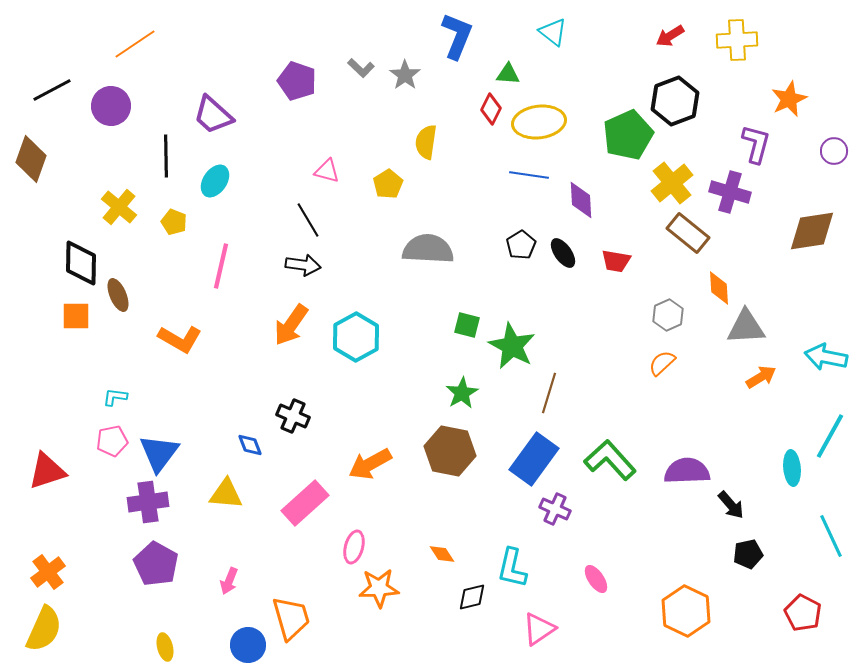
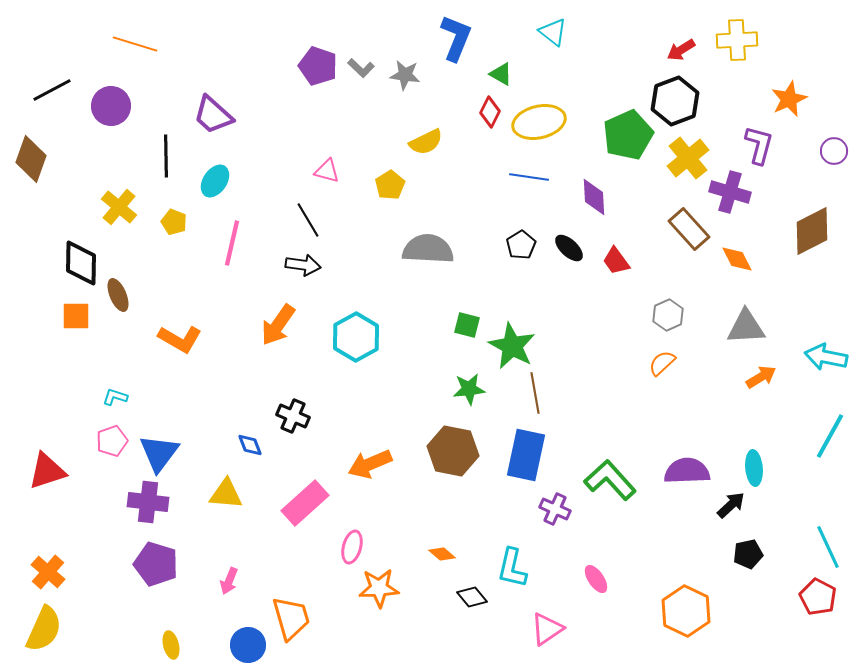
blue L-shape at (457, 36): moved 1 px left, 2 px down
red arrow at (670, 36): moved 11 px right, 14 px down
orange line at (135, 44): rotated 51 degrees clockwise
green triangle at (508, 74): moved 7 px left; rotated 25 degrees clockwise
gray star at (405, 75): rotated 28 degrees counterclockwise
purple pentagon at (297, 81): moved 21 px right, 15 px up
red diamond at (491, 109): moved 1 px left, 3 px down
yellow ellipse at (539, 122): rotated 6 degrees counterclockwise
yellow semicircle at (426, 142): rotated 124 degrees counterclockwise
purple L-shape at (756, 144): moved 3 px right, 1 px down
blue line at (529, 175): moved 2 px down
yellow cross at (672, 183): moved 16 px right, 25 px up
yellow pentagon at (388, 184): moved 2 px right, 1 px down
purple diamond at (581, 200): moved 13 px right, 3 px up
brown diamond at (812, 231): rotated 18 degrees counterclockwise
brown rectangle at (688, 233): moved 1 px right, 4 px up; rotated 9 degrees clockwise
black ellipse at (563, 253): moved 6 px right, 5 px up; rotated 12 degrees counterclockwise
red trapezoid at (616, 261): rotated 44 degrees clockwise
pink line at (221, 266): moved 11 px right, 23 px up
orange diamond at (719, 288): moved 18 px right, 29 px up; rotated 24 degrees counterclockwise
orange arrow at (291, 325): moved 13 px left
green star at (462, 393): moved 7 px right, 4 px up; rotated 24 degrees clockwise
brown line at (549, 393): moved 14 px left; rotated 27 degrees counterclockwise
cyan L-shape at (115, 397): rotated 10 degrees clockwise
pink pentagon at (112, 441): rotated 8 degrees counterclockwise
brown hexagon at (450, 451): moved 3 px right
blue rectangle at (534, 459): moved 8 px left, 4 px up; rotated 24 degrees counterclockwise
green L-shape at (610, 460): moved 20 px down
orange arrow at (370, 464): rotated 6 degrees clockwise
cyan ellipse at (792, 468): moved 38 px left
purple cross at (148, 502): rotated 15 degrees clockwise
black arrow at (731, 505): rotated 92 degrees counterclockwise
cyan line at (831, 536): moved 3 px left, 11 px down
pink ellipse at (354, 547): moved 2 px left
orange diamond at (442, 554): rotated 16 degrees counterclockwise
purple pentagon at (156, 564): rotated 12 degrees counterclockwise
orange cross at (48, 572): rotated 12 degrees counterclockwise
black diamond at (472, 597): rotated 64 degrees clockwise
red pentagon at (803, 613): moved 15 px right, 16 px up
pink triangle at (539, 629): moved 8 px right
yellow ellipse at (165, 647): moved 6 px right, 2 px up
